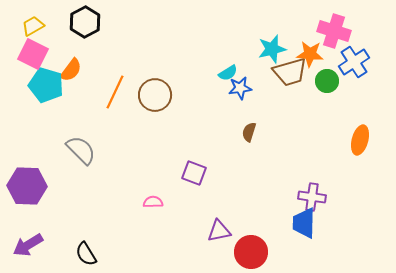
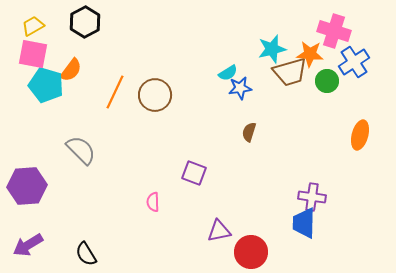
pink square: rotated 16 degrees counterclockwise
orange ellipse: moved 5 px up
purple hexagon: rotated 6 degrees counterclockwise
pink semicircle: rotated 90 degrees counterclockwise
